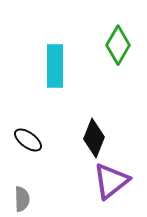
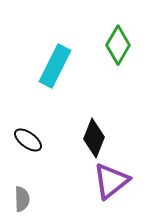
cyan rectangle: rotated 27 degrees clockwise
